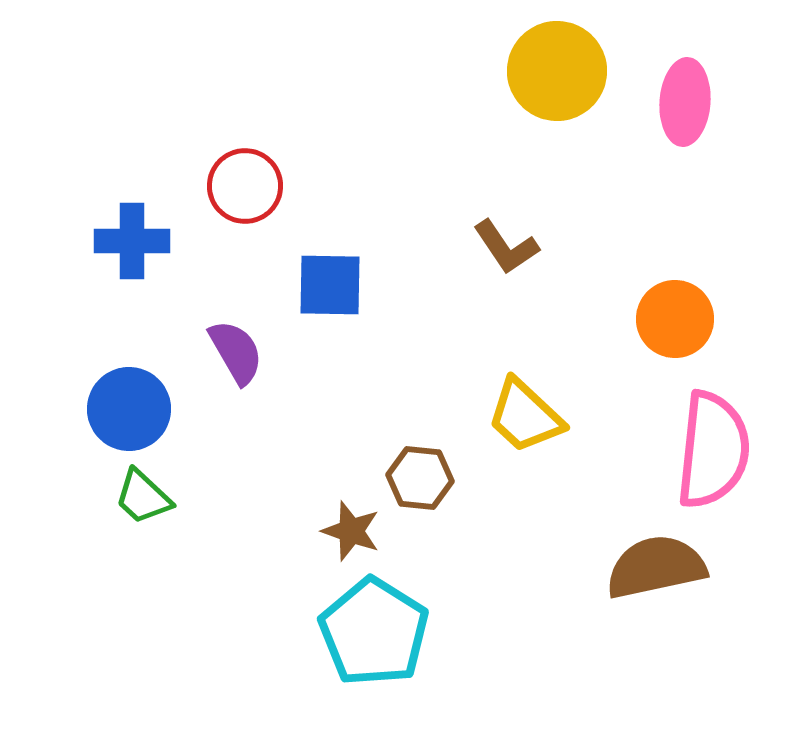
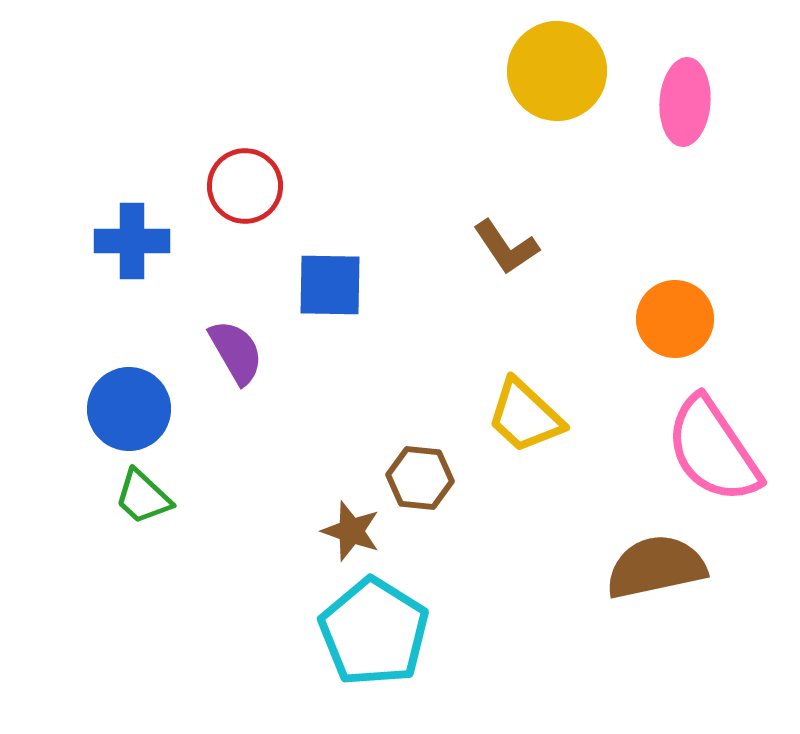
pink semicircle: rotated 140 degrees clockwise
